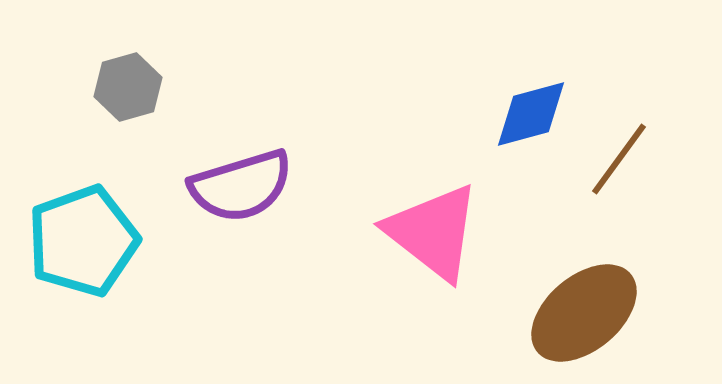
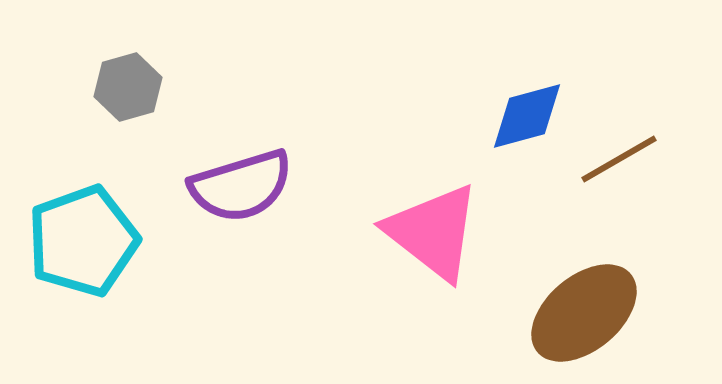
blue diamond: moved 4 px left, 2 px down
brown line: rotated 24 degrees clockwise
